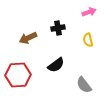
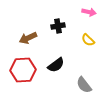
pink arrow: rotated 32 degrees clockwise
black cross: moved 2 px up
yellow semicircle: rotated 32 degrees counterclockwise
red hexagon: moved 5 px right, 5 px up
